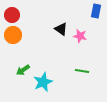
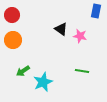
orange circle: moved 5 px down
green arrow: moved 1 px down
